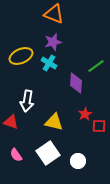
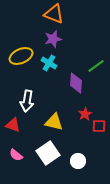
purple star: moved 3 px up
red triangle: moved 2 px right, 3 px down
pink semicircle: rotated 16 degrees counterclockwise
